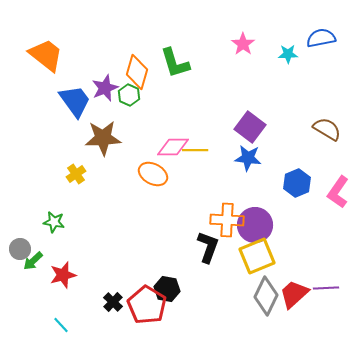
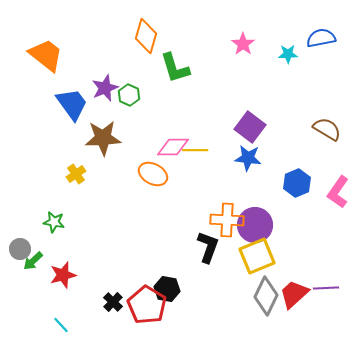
green L-shape: moved 5 px down
orange diamond: moved 9 px right, 36 px up
blue trapezoid: moved 3 px left, 3 px down
